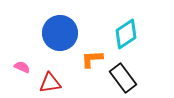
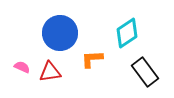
cyan diamond: moved 1 px right, 1 px up
black rectangle: moved 22 px right, 6 px up
red triangle: moved 11 px up
